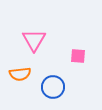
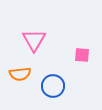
pink square: moved 4 px right, 1 px up
blue circle: moved 1 px up
